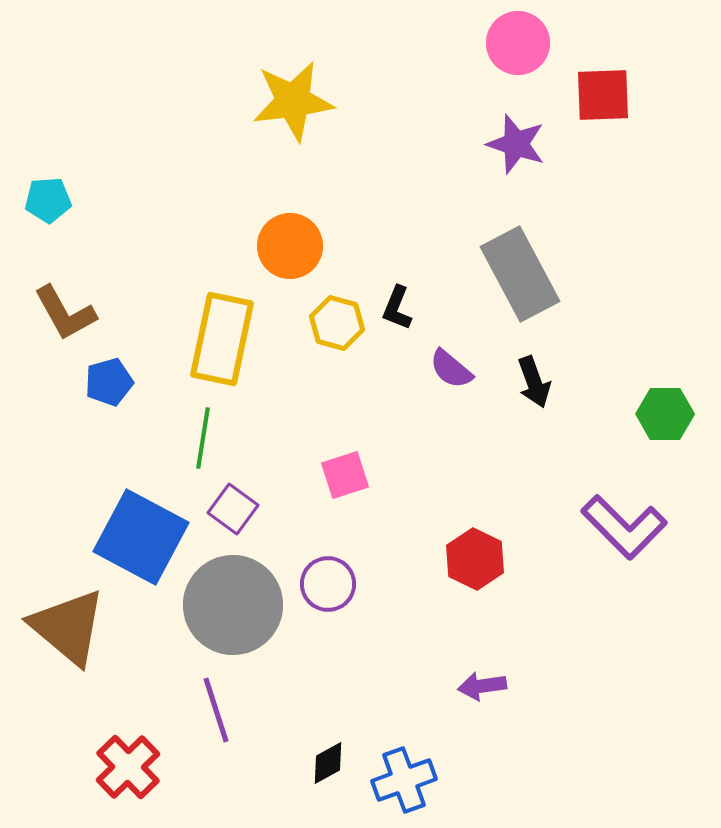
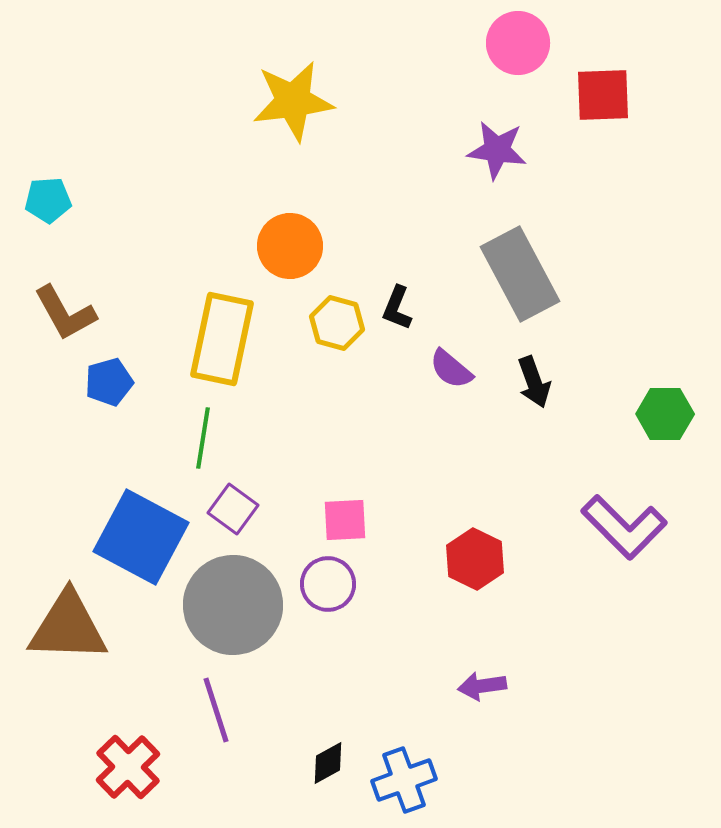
purple star: moved 19 px left, 6 px down; rotated 10 degrees counterclockwise
pink square: moved 45 px down; rotated 15 degrees clockwise
brown triangle: rotated 38 degrees counterclockwise
